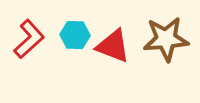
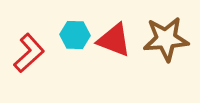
red L-shape: moved 14 px down
red triangle: moved 1 px right, 6 px up
